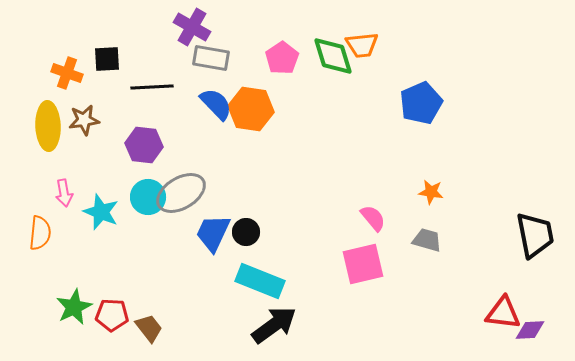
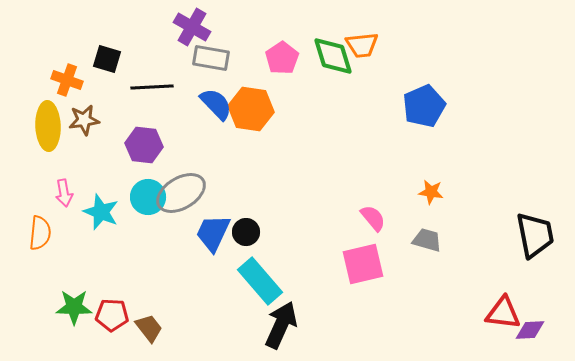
black square: rotated 20 degrees clockwise
orange cross: moved 7 px down
blue pentagon: moved 3 px right, 3 px down
cyan rectangle: rotated 27 degrees clockwise
green star: rotated 27 degrees clockwise
black arrow: moved 7 px right; rotated 30 degrees counterclockwise
